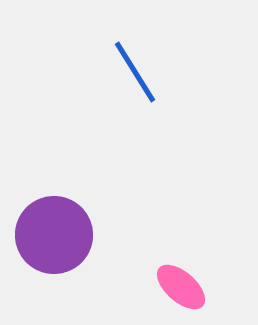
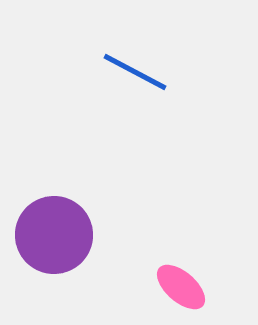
blue line: rotated 30 degrees counterclockwise
